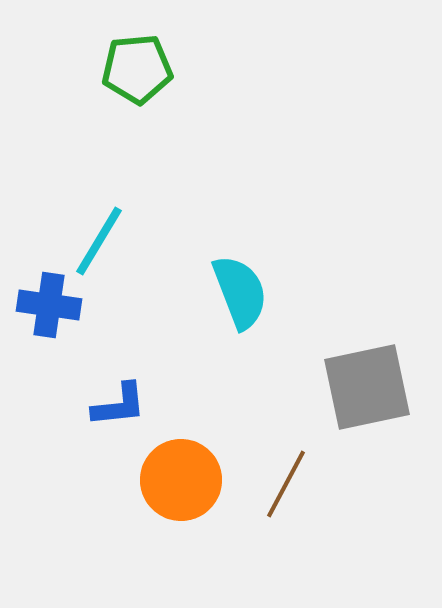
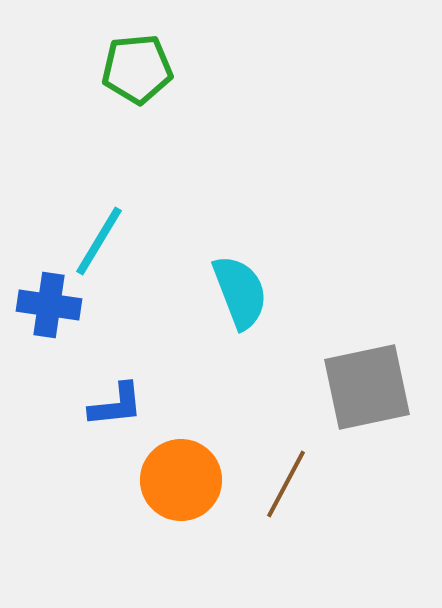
blue L-shape: moved 3 px left
